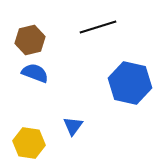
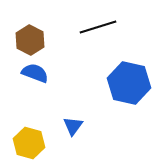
brown hexagon: rotated 20 degrees counterclockwise
blue hexagon: moved 1 px left
yellow hexagon: rotated 8 degrees clockwise
